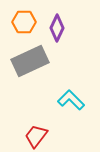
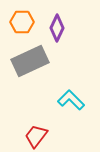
orange hexagon: moved 2 px left
